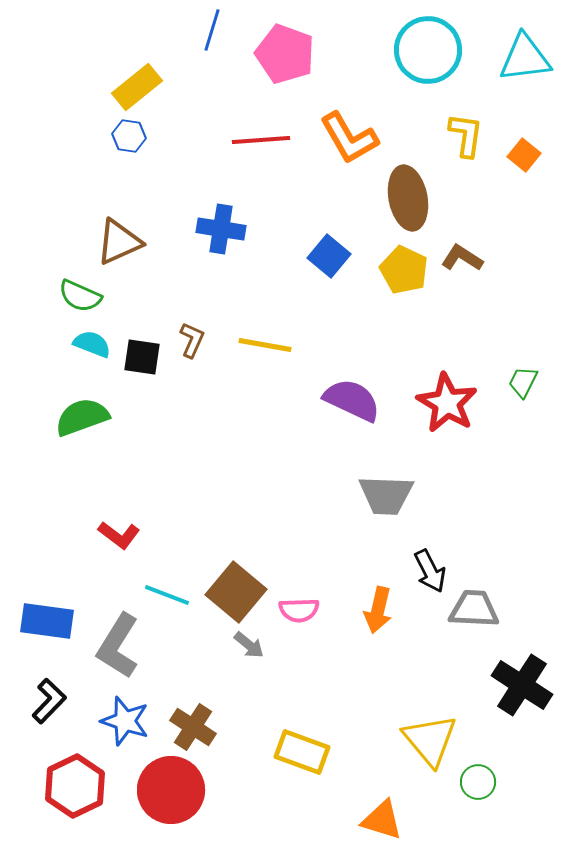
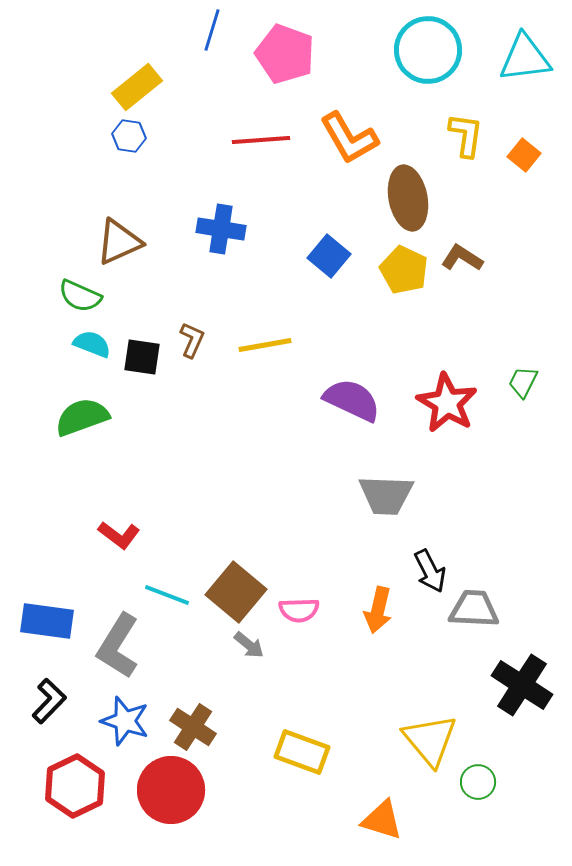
yellow line at (265, 345): rotated 20 degrees counterclockwise
